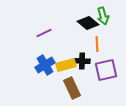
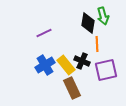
black diamond: rotated 60 degrees clockwise
black cross: rotated 21 degrees clockwise
yellow rectangle: rotated 66 degrees clockwise
